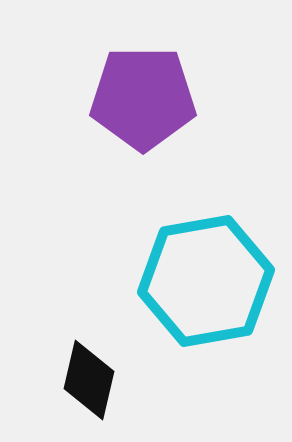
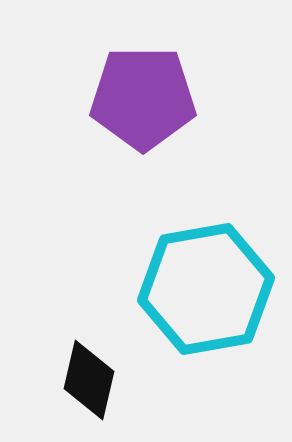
cyan hexagon: moved 8 px down
